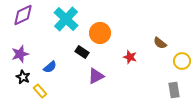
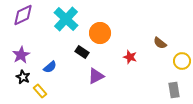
purple star: moved 1 px right, 1 px down; rotated 12 degrees counterclockwise
